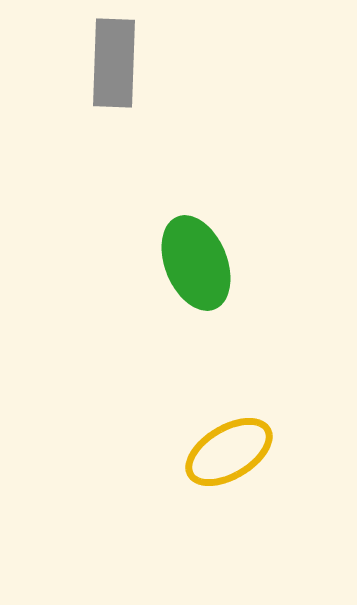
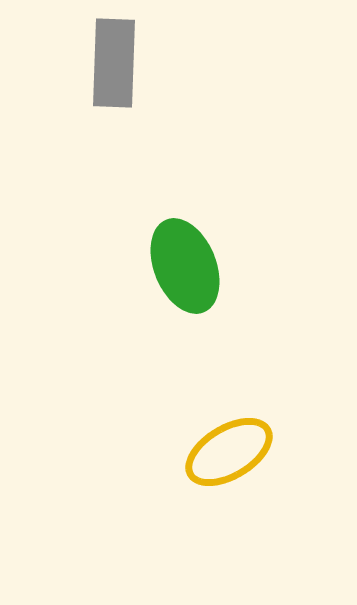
green ellipse: moved 11 px left, 3 px down
